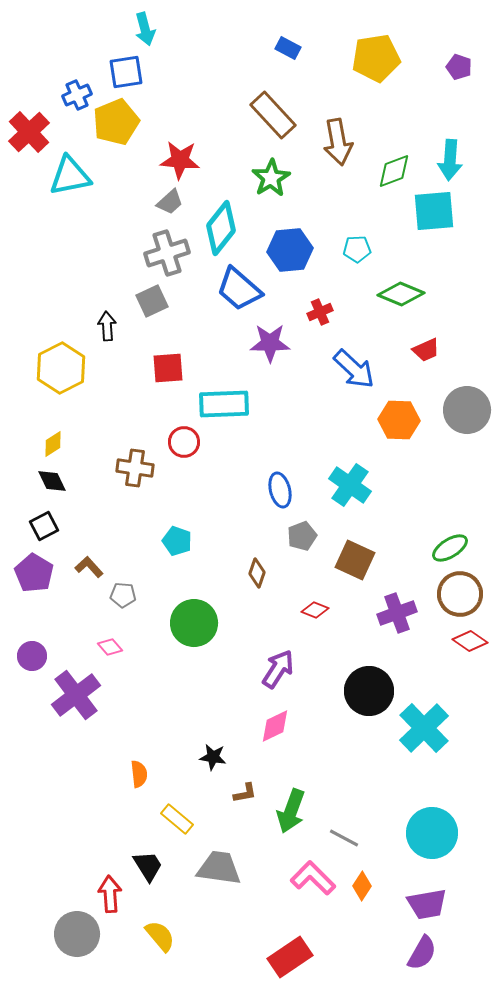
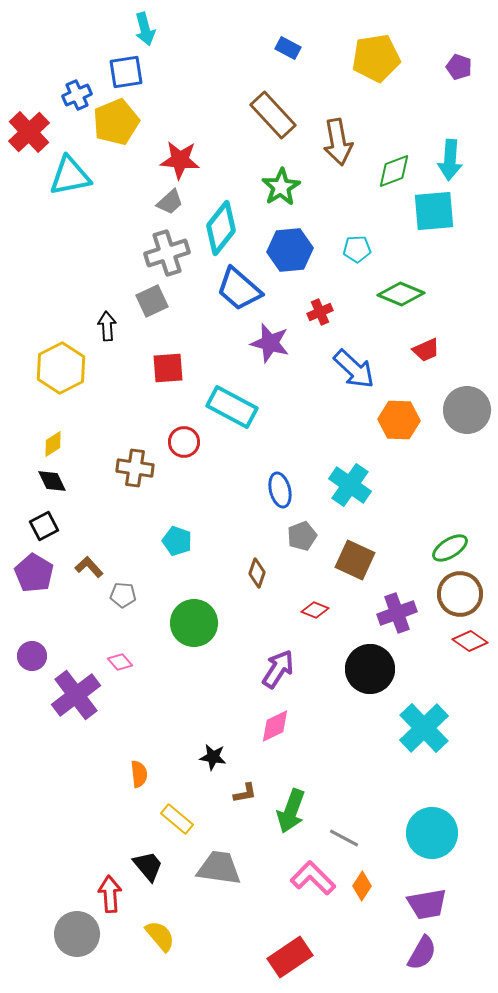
green star at (271, 178): moved 10 px right, 9 px down
purple star at (270, 343): rotated 15 degrees clockwise
cyan rectangle at (224, 404): moved 8 px right, 3 px down; rotated 30 degrees clockwise
pink diamond at (110, 647): moved 10 px right, 15 px down
black circle at (369, 691): moved 1 px right, 22 px up
black trapezoid at (148, 866): rotated 8 degrees counterclockwise
